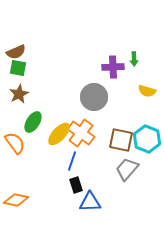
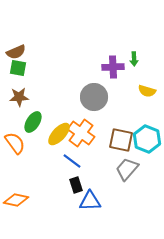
brown star: moved 3 px down; rotated 24 degrees clockwise
blue line: rotated 72 degrees counterclockwise
blue triangle: moved 1 px up
